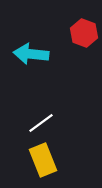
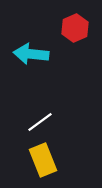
red hexagon: moved 9 px left, 5 px up; rotated 16 degrees clockwise
white line: moved 1 px left, 1 px up
